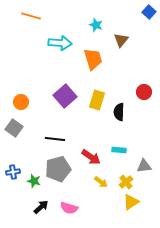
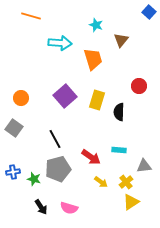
red circle: moved 5 px left, 6 px up
orange circle: moved 4 px up
black line: rotated 54 degrees clockwise
green star: moved 2 px up
black arrow: rotated 98 degrees clockwise
